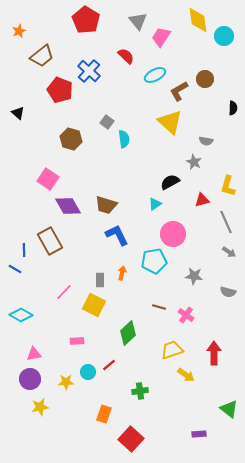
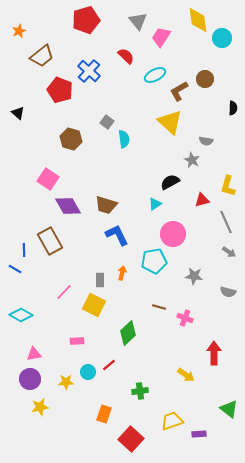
red pentagon at (86, 20): rotated 24 degrees clockwise
cyan circle at (224, 36): moved 2 px left, 2 px down
gray star at (194, 162): moved 2 px left, 2 px up
pink cross at (186, 315): moved 1 px left, 3 px down; rotated 14 degrees counterclockwise
yellow trapezoid at (172, 350): moved 71 px down
